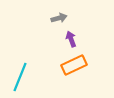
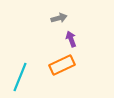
orange rectangle: moved 12 px left
